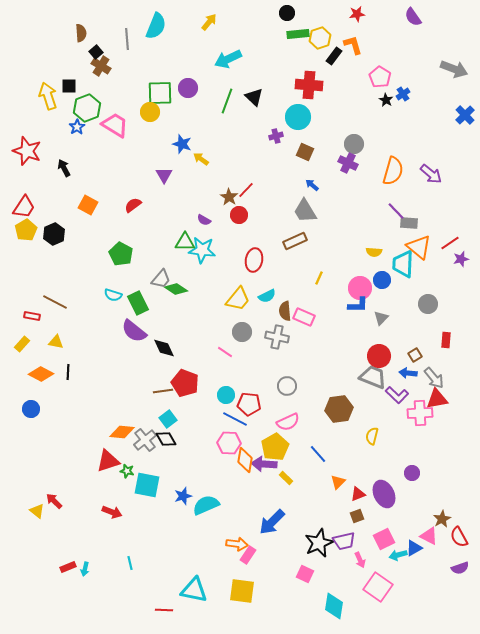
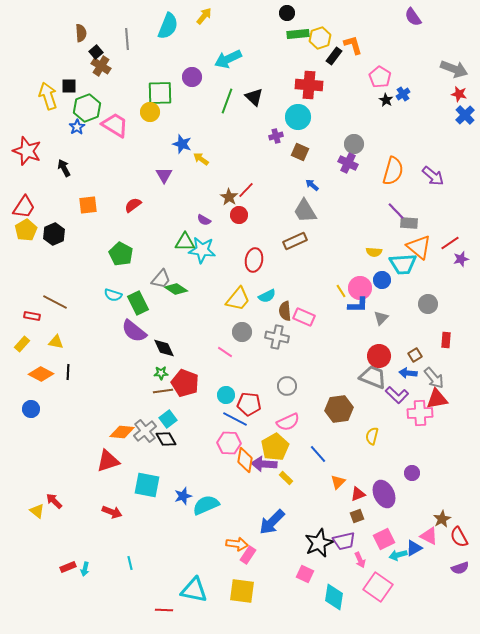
red star at (357, 14): moved 102 px right, 80 px down; rotated 21 degrees clockwise
yellow arrow at (209, 22): moved 5 px left, 6 px up
cyan semicircle at (156, 26): moved 12 px right
purple circle at (188, 88): moved 4 px right, 11 px up
brown square at (305, 152): moved 5 px left
purple arrow at (431, 174): moved 2 px right, 2 px down
orange square at (88, 205): rotated 36 degrees counterclockwise
cyan trapezoid at (403, 264): rotated 96 degrees counterclockwise
yellow line at (319, 278): moved 22 px right, 13 px down; rotated 56 degrees counterclockwise
gray cross at (145, 440): moved 9 px up
green star at (127, 471): moved 34 px right, 98 px up; rotated 16 degrees counterclockwise
cyan diamond at (334, 606): moved 9 px up
